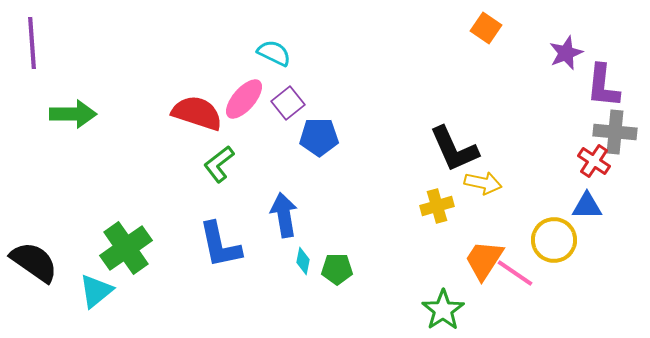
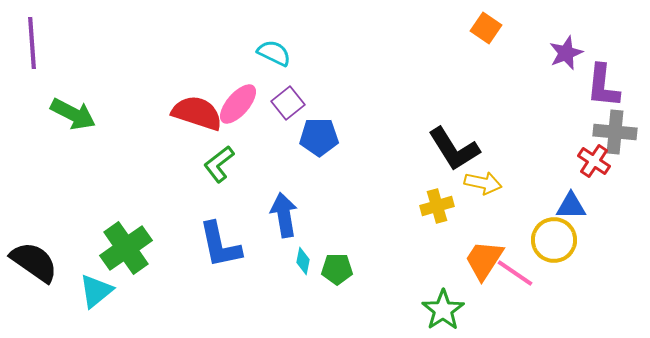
pink ellipse: moved 6 px left, 5 px down
green arrow: rotated 27 degrees clockwise
black L-shape: rotated 8 degrees counterclockwise
blue triangle: moved 16 px left
